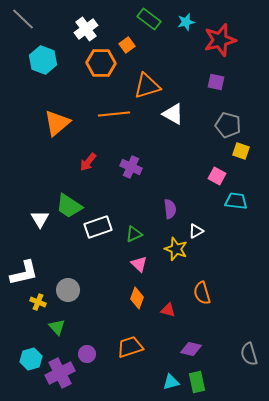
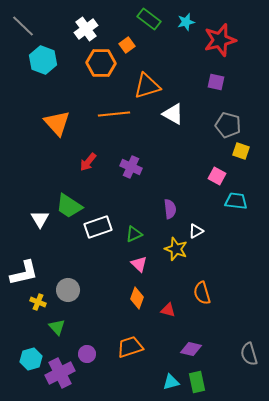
gray line at (23, 19): moved 7 px down
orange triangle at (57, 123): rotated 32 degrees counterclockwise
